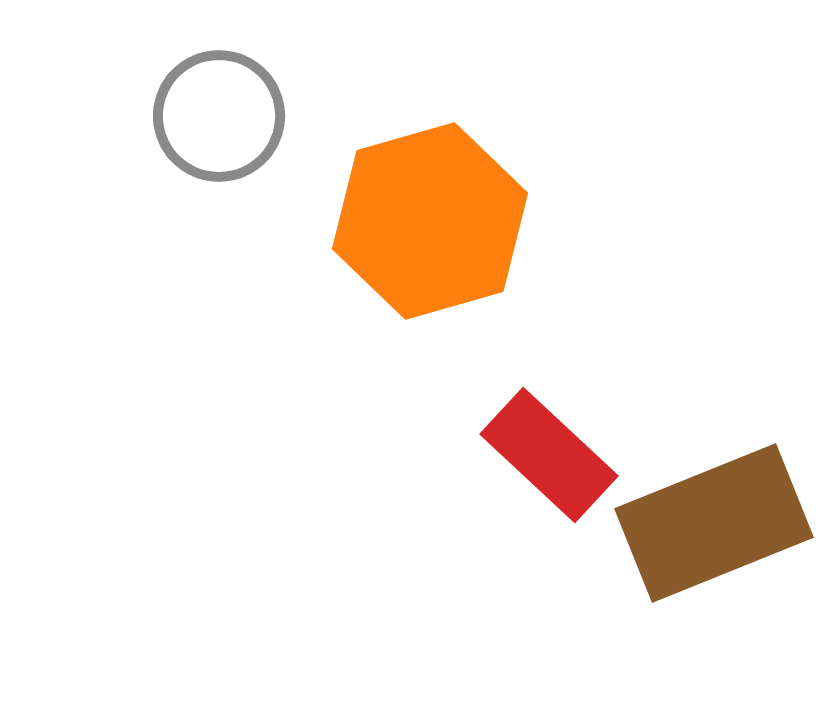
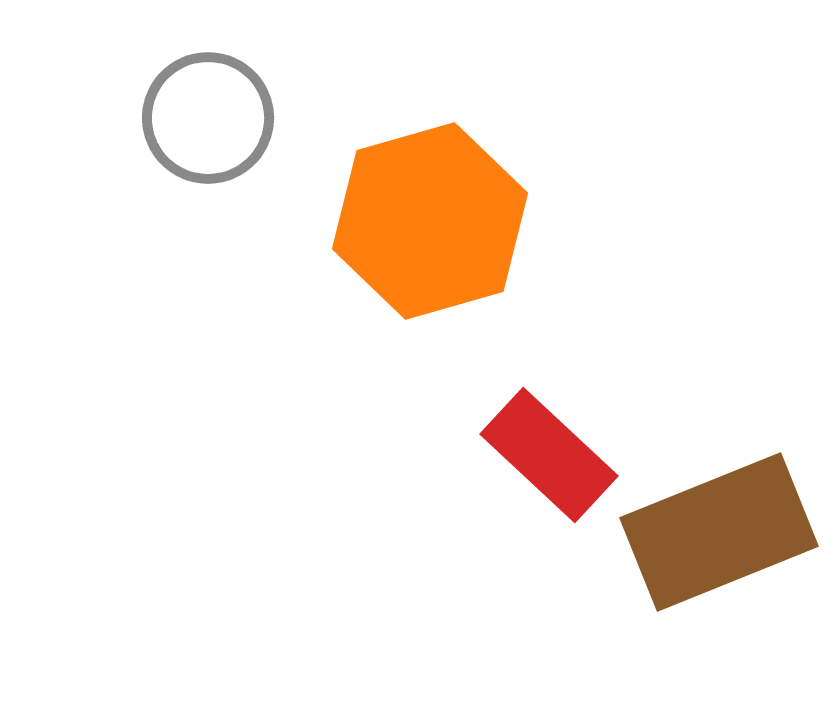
gray circle: moved 11 px left, 2 px down
brown rectangle: moved 5 px right, 9 px down
